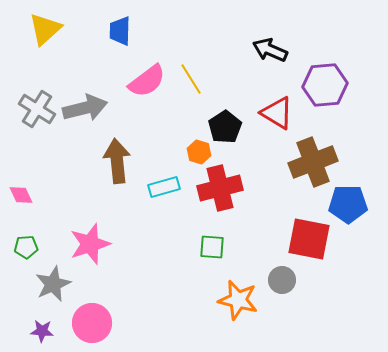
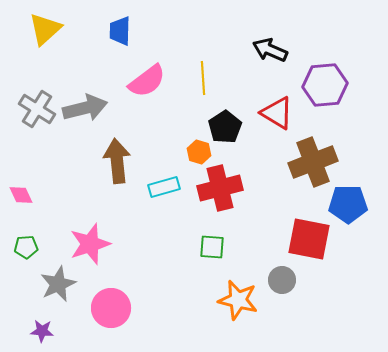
yellow line: moved 12 px right, 1 px up; rotated 28 degrees clockwise
gray star: moved 5 px right
pink circle: moved 19 px right, 15 px up
